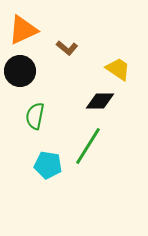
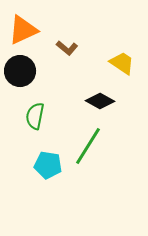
yellow trapezoid: moved 4 px right, 6 px up
black diamond: rotated 28 degrees clockwise
